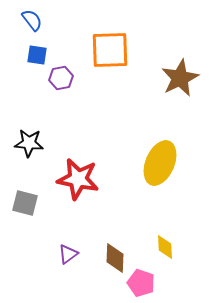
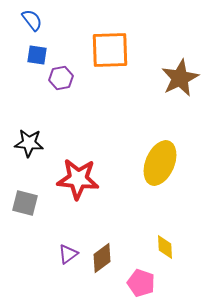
red star: rotated 6 degrees counterclockwise
brown diamond: moved 13 px left; rotated 52 degrees clockwise
